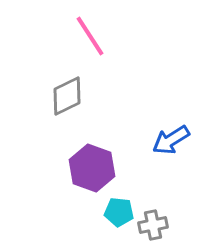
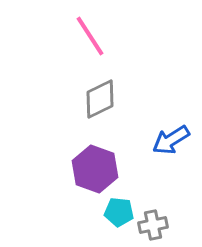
gray diamond: moved 33 px right, 3 px down
purple hexagon: moved 3 px right, 1 px down
